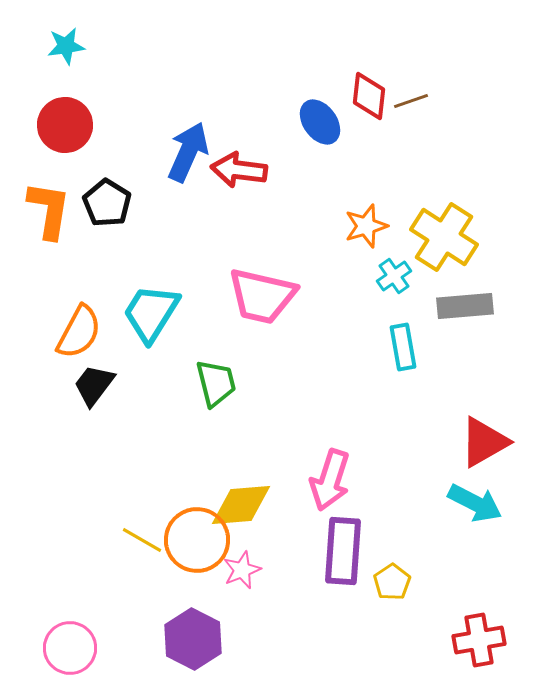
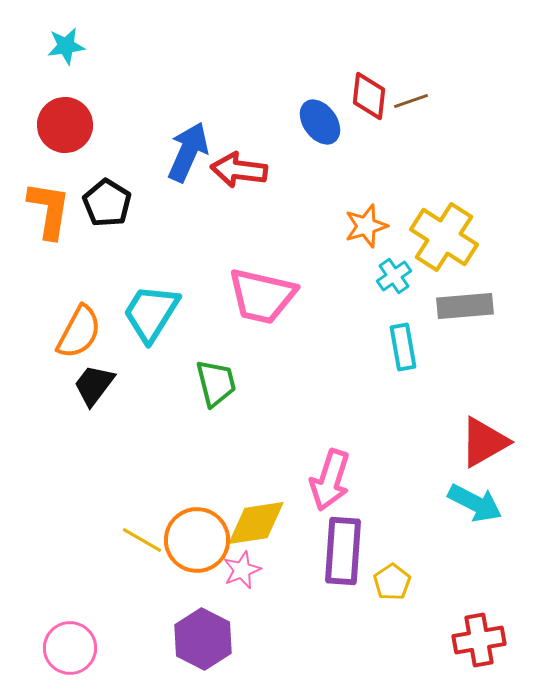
yellow diamond: moved 15 px right, 18 px down; rotated 4 degrees counterclockwise
purple hexagon: moved 10 px right
